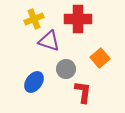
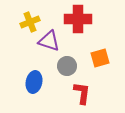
yellow cross: moved 4 px left, 3 px down
orange square: rotated 24 degrees clockwise
gray circle: moved 1 px right, 3 px up
blue ellipse: rotated 25 degrees counterclockwise
red L-shape: moved 1 px left, 1 px down
